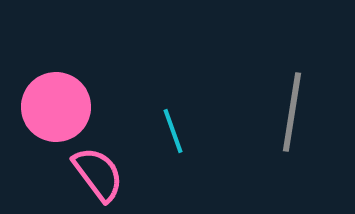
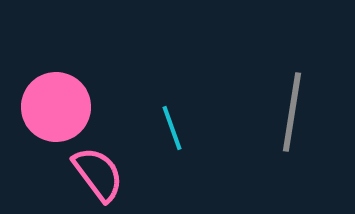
cyan line: moved 1 px left, 3 px up
